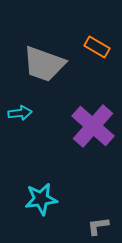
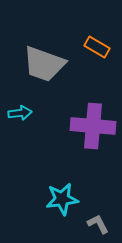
purple cross: rotated 36 degrees counterclockwise
cyan star: moved 21 px right
gray L-shape: moved 2 px up; rotated 70 degrees clockwise
